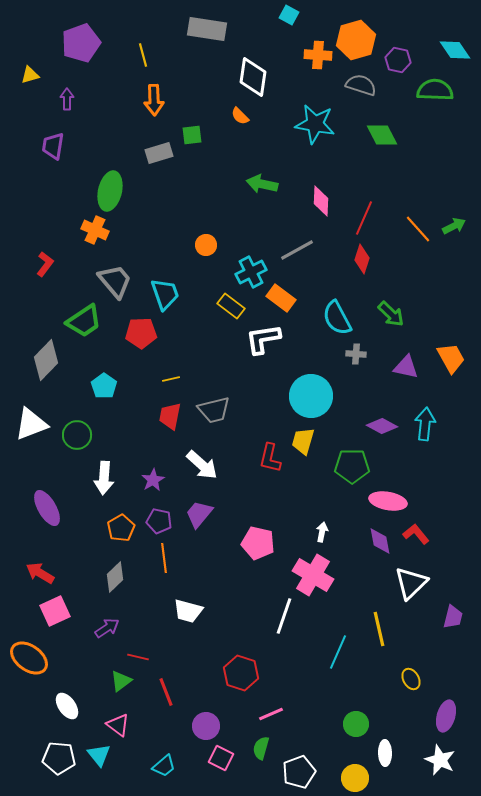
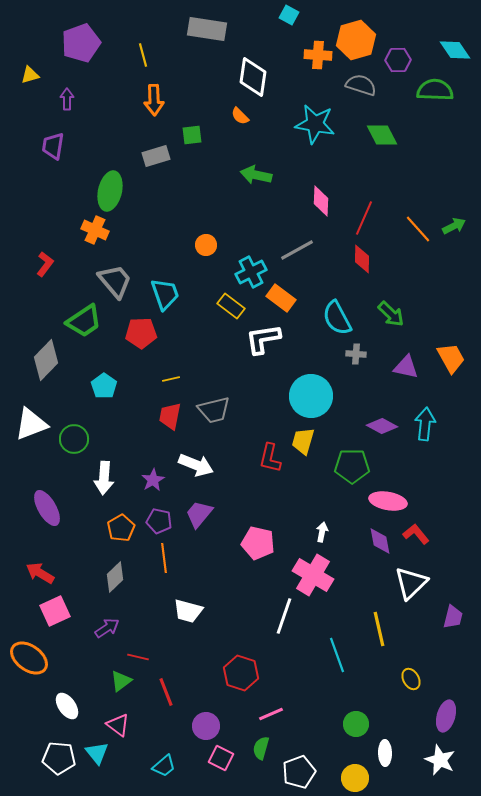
purple hexagon at (398, 60): rotated 15 degrees counterclockwise
gray rectangle at (159, 153): moved 3 px left, 3 px down
green arrow at (262, 184): moved 6 px left, 9 px up
red diamond at (362, 259): rotated 16 degrees counterclockwise
green circle at (77, 435): moved 3 px left, 4 px down
white arrow at (202, 465): moved 6 px left; rotated 20 degrees counterclockwise
cyan line at (338, 652): moved 1 px left, 3 px down; rotated 44 degrees counterclockwise
cyan triangle at (99, 755): moved 2 px left, 2 px up
